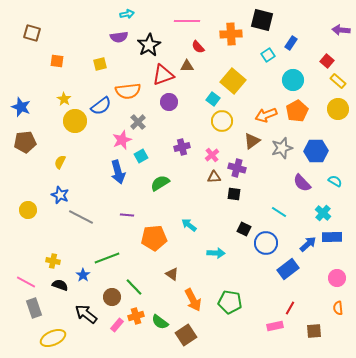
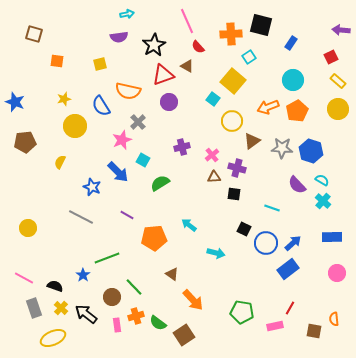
black square at (262, 20): moved 1 px left, 5 px down
pink line at (187, 21): rotated 65 degrees clockwise
brown square at (32, 33): moved 2 px right, 1 px down
black star at (149, 45): moved 5 px right
cyan square at (268, 55): moved 19 px left, 2 px down
red square at (327, 61): moved 4 px right, 4 px up; rotated 24 degrees clockwise
brown triangle at (187, 66): rotated 32 degrees clockwise
orange semicircle at (128, 91): rotated 20 degrees clockwise
yellow star at (64, 99): rotated 24 degrees clockwise
blue semicircle at (101, 106): rotated 95 degrees clockwise
blue star at (21, 107): moved 6 px left, 5 px up
orange arrow at (266, 115): moved 2 px right, 8 px up
yellow circle at (75, 121): moved 5 px down
yellow circle at (222, 121): moved 10 px right
gray star at (282, 148): rotated 20 degrees clockwise
blue hexagon at (316, 151): moved 5 px left; rotated 20 degrees clockwise
cyan square at (141, 156): moved 2 px right, 4 px down; rotated 32 degrees counterclockwise
blue arrow at (118, 172): rotated 30 degrees counterclockwise
cyan semicircle at (335, 181): moved 13 px left, 1 px up
purple semicircle at (302, 183): moved 5 px left, 2 px down
blue star at (60, 195): moved 32 px right, 8 px up
yellow circle at (28, 210): moved 18 px down
cyan line at (279, 212): moved 7 px left, 4 px up; rotated 14 degrees counterclockwise
cyan cross at (323, 213): moved 12 px up
purple line at (127, 215): rotated 24 degrees clockwise
blue arrow at (308, 244): moved 15 px left, 1 px up
cyan arrow at (216, 253): rotated 12 degrees clockwise
yellow cross at (53, 261): moved 8 px right, 47 px down; rotated 32 degrees clockwise
pink circle at (337, 278): moved 5 px up
pink line at (26, 282): moved 2 px left, 4 px up
black semicircle at (60, 285): moved 5 px left, 1 px down
orange arrow at (193, 300): rotated 15 degrees counterclockwise
green pentagon at (230, 302): moved 12 px right, 10 px down
orange semicircle at (338, 308): moved 4 px left, 11 px down
green semicircle at (160, 322): moved 2 px left, 1 px down
pink rectangle at (117, 325): rotated 48 degrees counterclockwise
brown square at (314, 331): rotated 14 degrees clockwise
brown square at (186, 335): moved 2 px left
